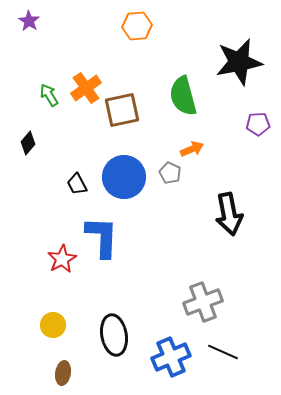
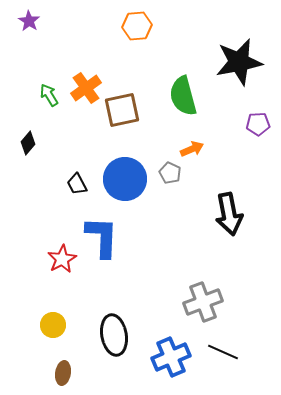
blue circle: moved 1 px right, 2 px down
